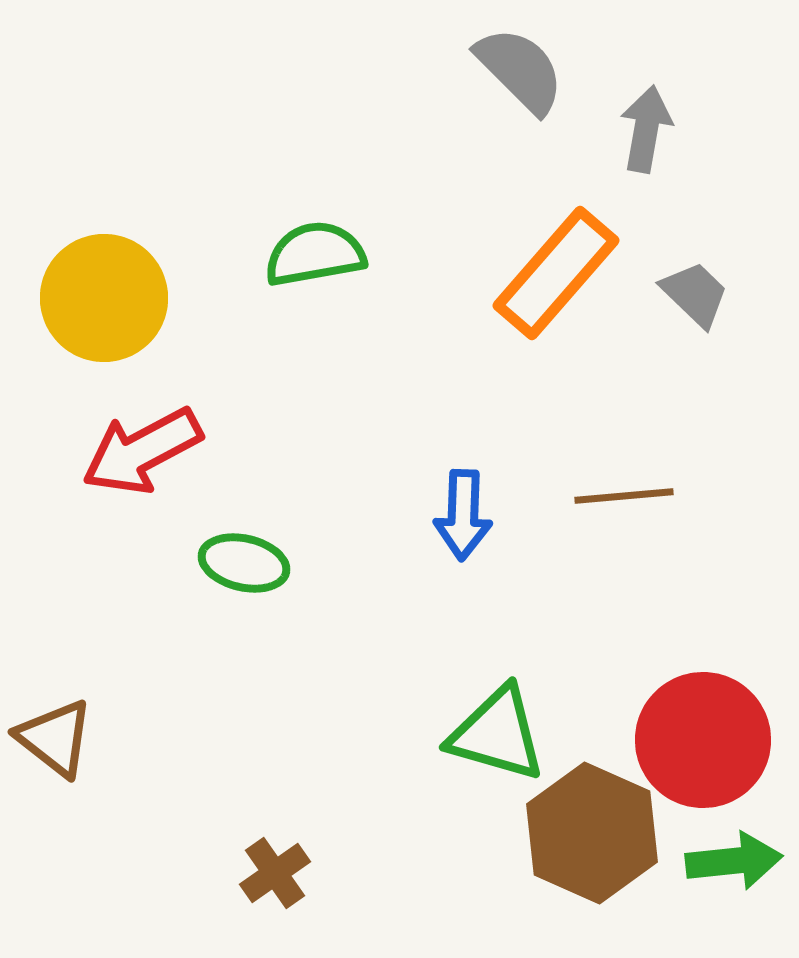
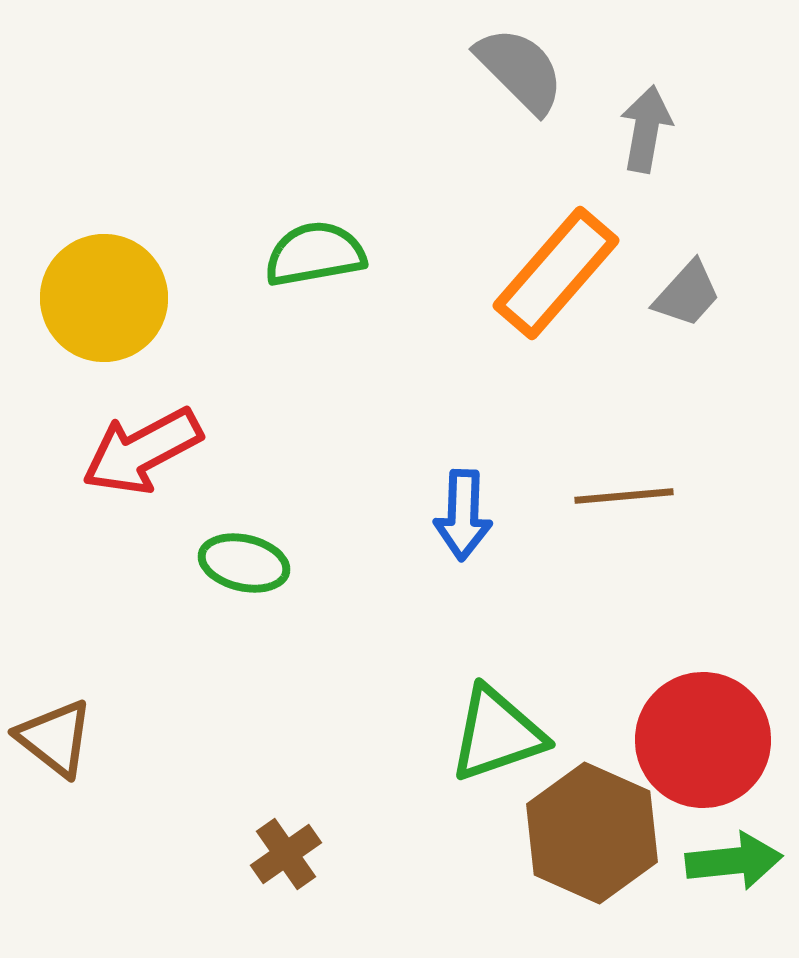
gray trapezoid: moved 8 px left; rotated 88 degrees clockwise
green triangle: rotated 35 degrees counterclockwise
brown cross: moved 11 px right, 19 px up
